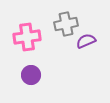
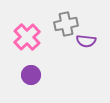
pink cross: rotated 36 degrees counterclockwise
purple semicircle: rotated 150 degrees counterclockwise
